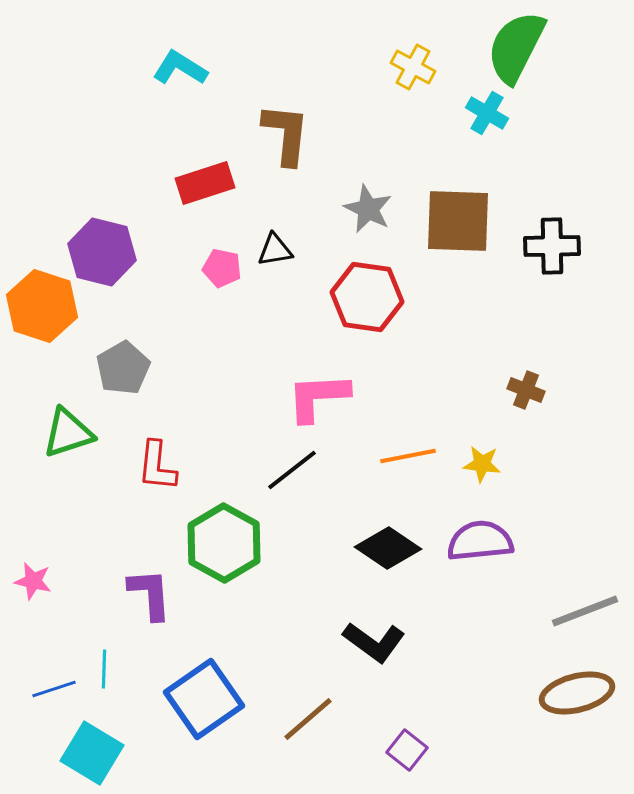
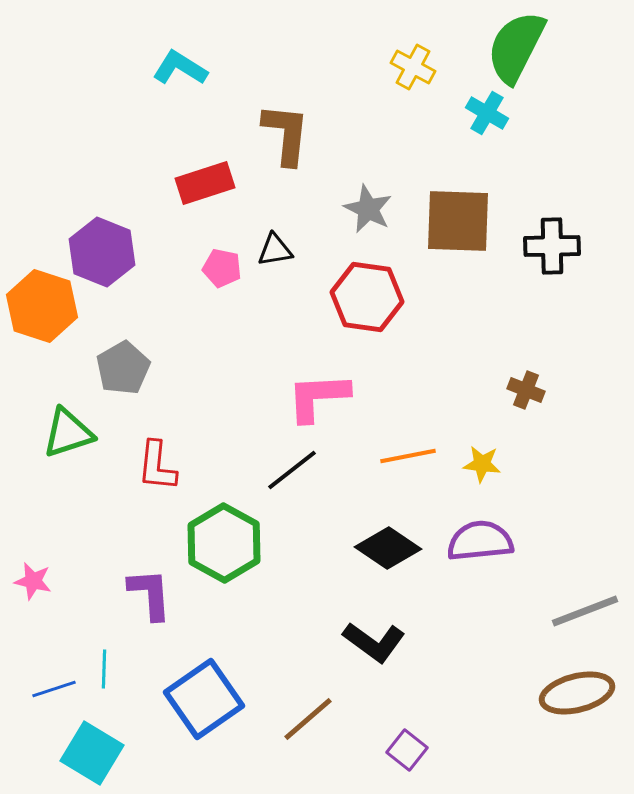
purple hexagon: rotated 8 degrees clockwise
